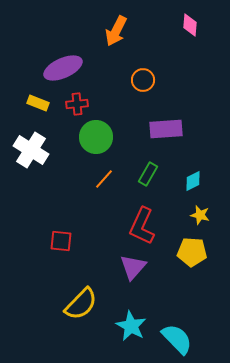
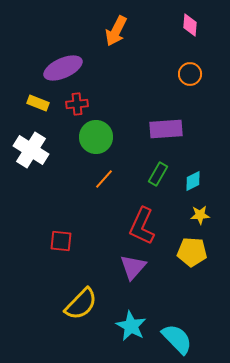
orange circle: moved 47 px right, 6 px up
green rectangle: moved 10 px right
yellow star: rotated 18 degrees counterclockwise
